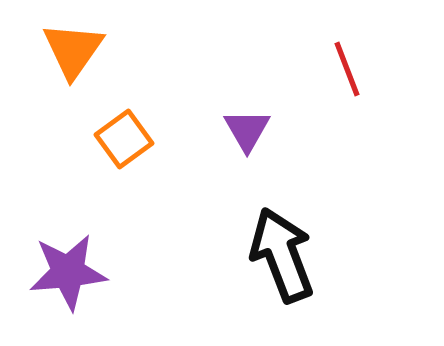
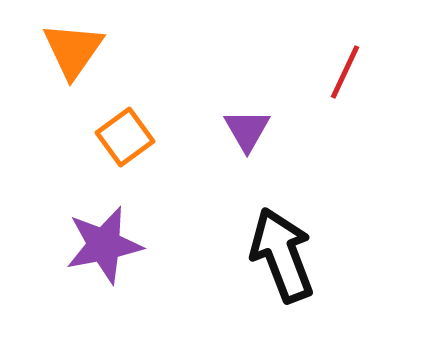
red line: moved 2 px left, 3 px down; rotated 46 degrees clockwise
orange square: moved 1 px right, 2 px up
purple star: moved 36 px right, 27 px up; rotated 6 degrees counterclockwise
